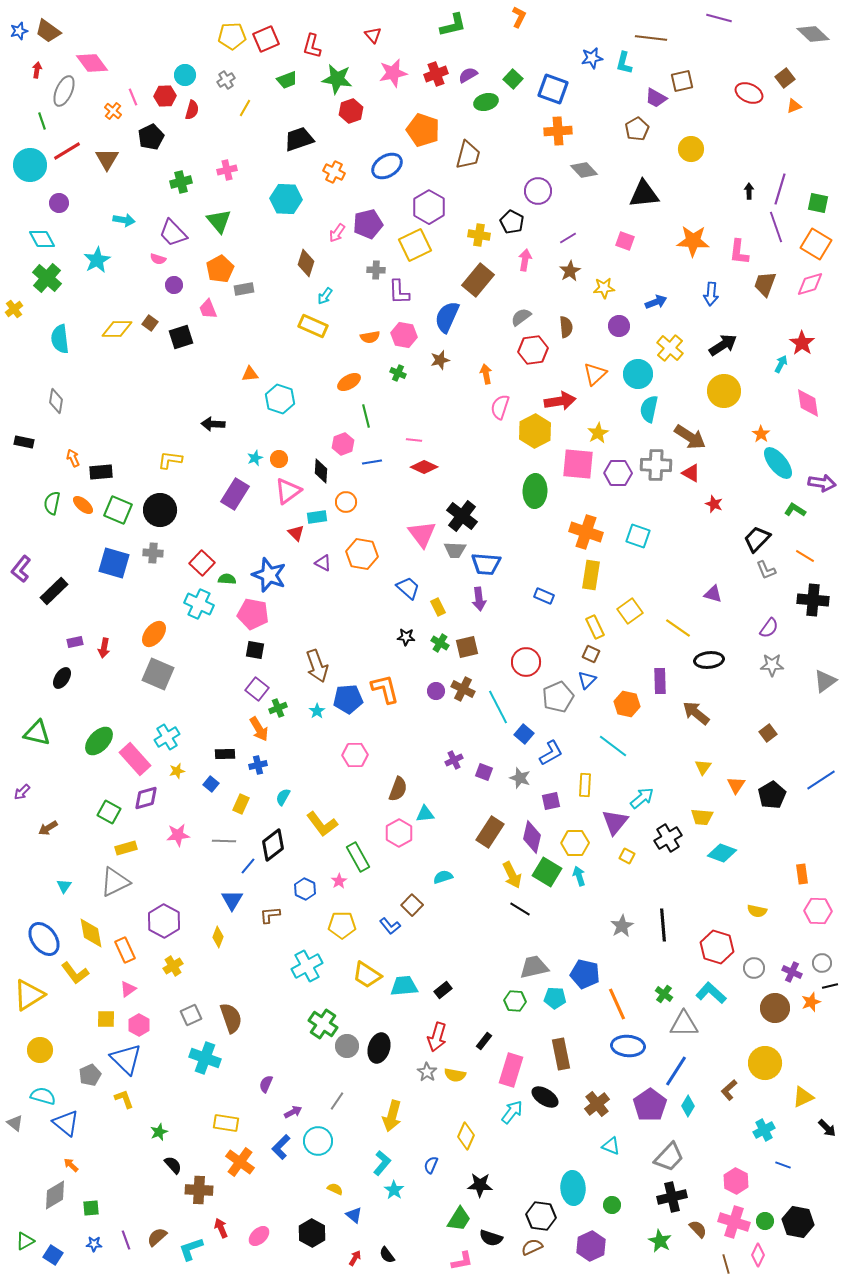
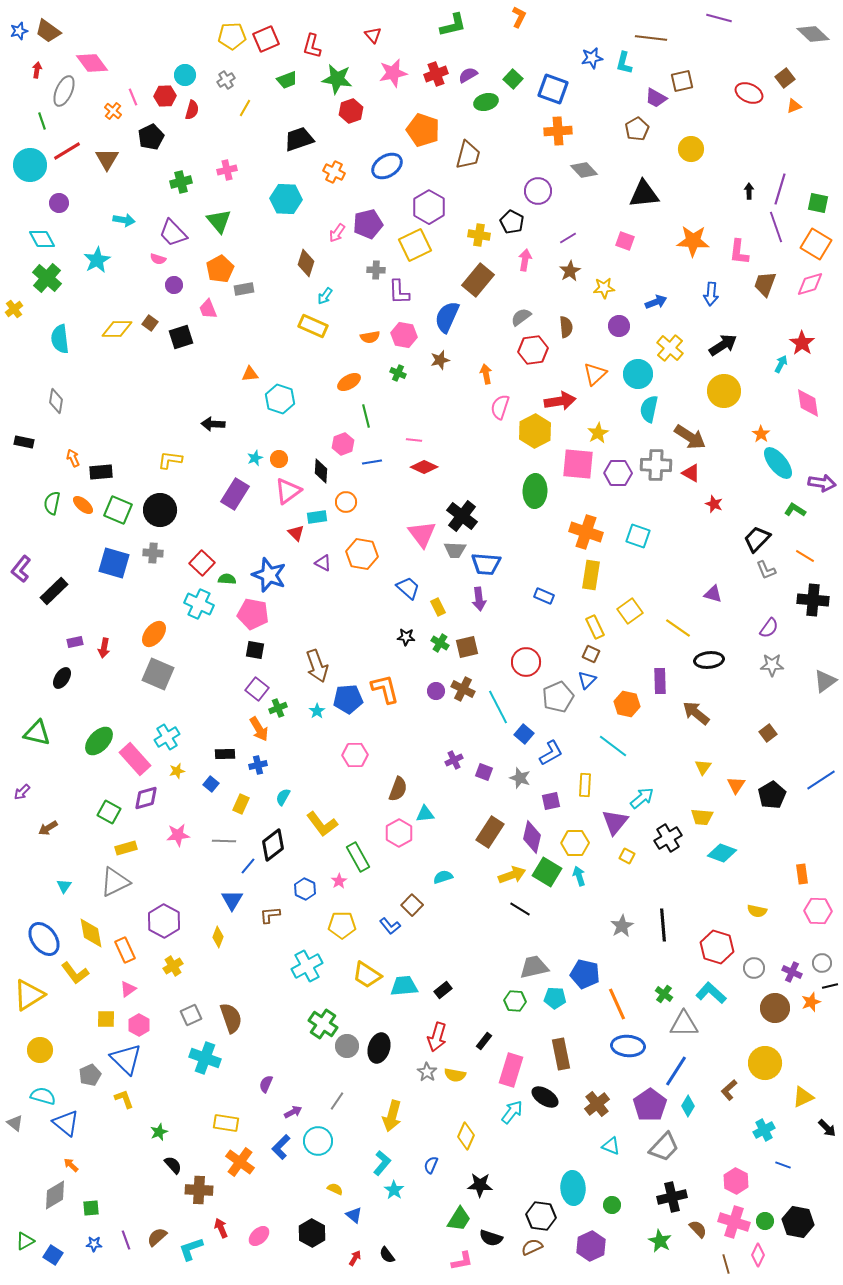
yellow arrow at (512, 875): rotated 84 degrees counterclockwise
gray trapezoid at (669, 1157): moved 5 px left, 10 px up
